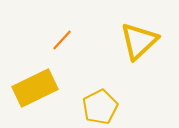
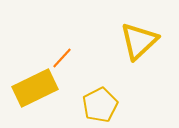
orange line: moved 18 px down
yellow pentagon: moved 2 px up
